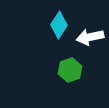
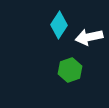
white arrow: moved 1 px left
